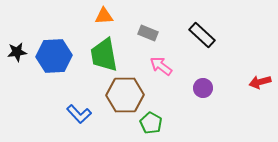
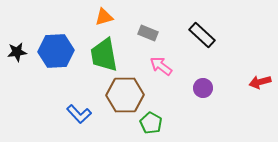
orange triangle: moved 1 px down; rotated 12 degrees counterclockwise
blue hexagon: moved 2 px right, 5 px up
